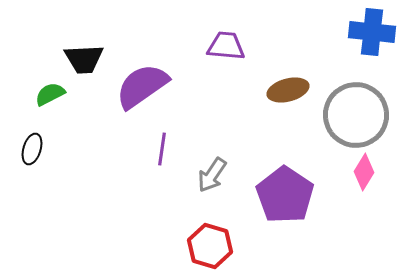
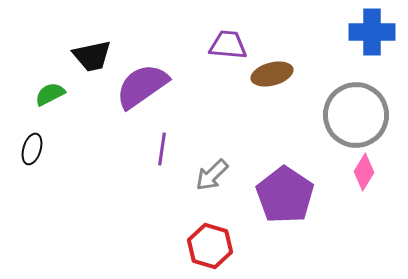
blue cross: rotated 6 degrees counterclockwise
purple trapezoid: moved 2 px right, 1 px up
black trapezoid: moved 8 px right, 3 px up; rotated 9 degrees counterclockwise
brown ellipse: moved 16 px left, 16 px up
gray arrow: rotated 12 degrees clockwise
